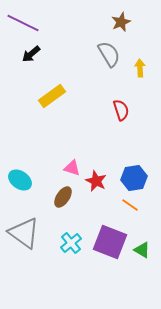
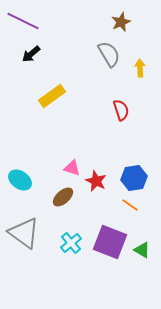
purple line: moved 2 px up
brown ellipse: rotated 15 degrees clockwise
